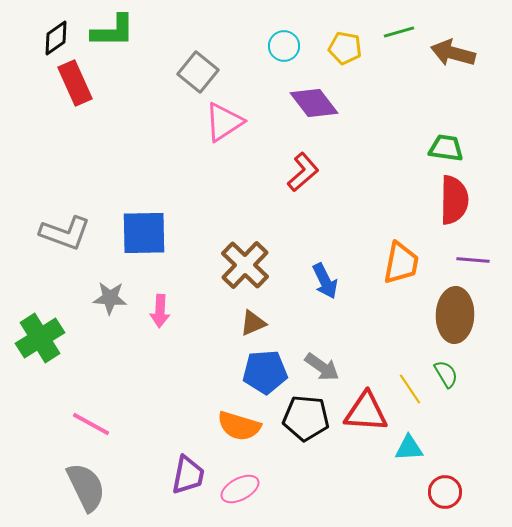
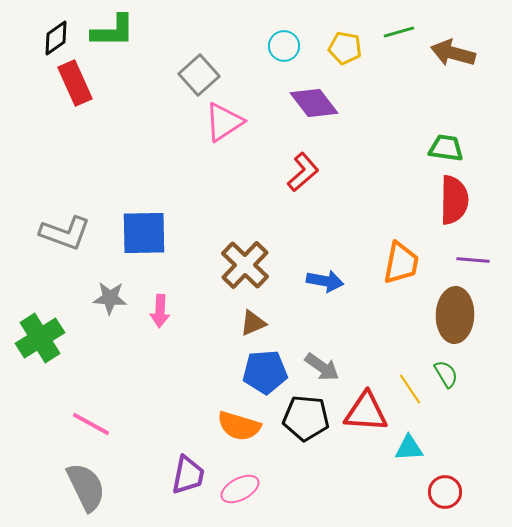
gray square: moved 1 px right, 3 px down; rotated 9 degrees clockwise
blue arrow: rotated 54 degrees counterclockwise
